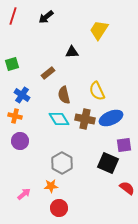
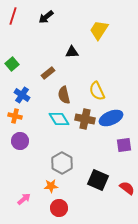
green square: rotated 24 degrees counterclockwise
black square: moved 10 px left, 17 px down
pink arrow: moved 5 px down
